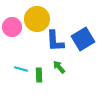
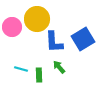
blue L-shape: moved 1 px left, 1 px down
